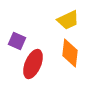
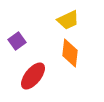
purple square: rotated 30 degrees clockwise
red ellipse: moved 12 px down; rotated 16 degrees clockwise
